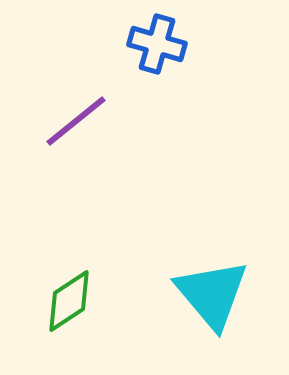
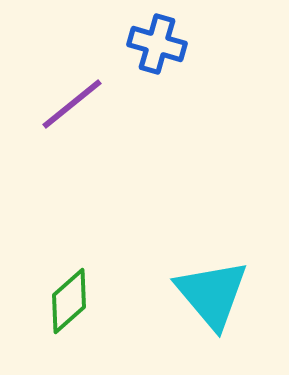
purple line: moved 4 px left, 17 px up
green diamond: rotated 8 degrees counterclockwise
